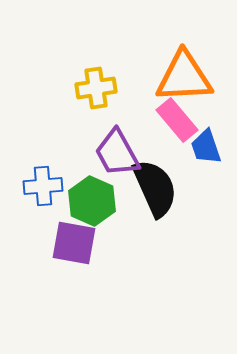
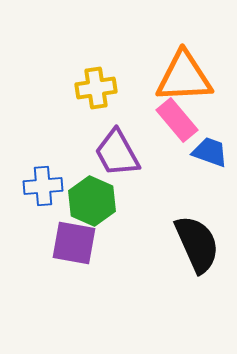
blue trapezoid: moved 4 px right, 5 px down; rotated 129 degrees clockwise
black semicircle: moved 42 px right, 56 px down
